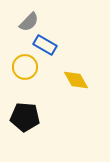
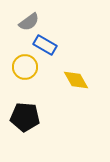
gray semicircle: rotated 10 degrees clockwise
